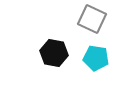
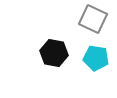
gray square: moved 1 px right
